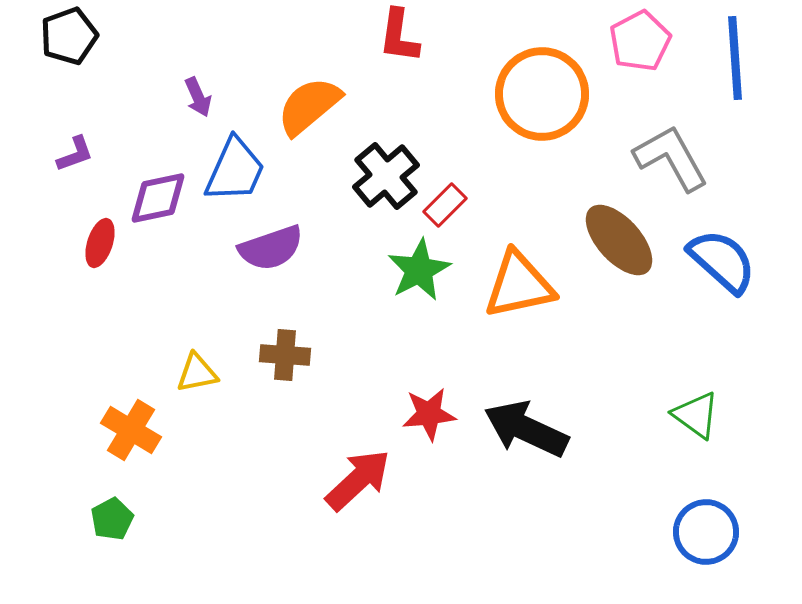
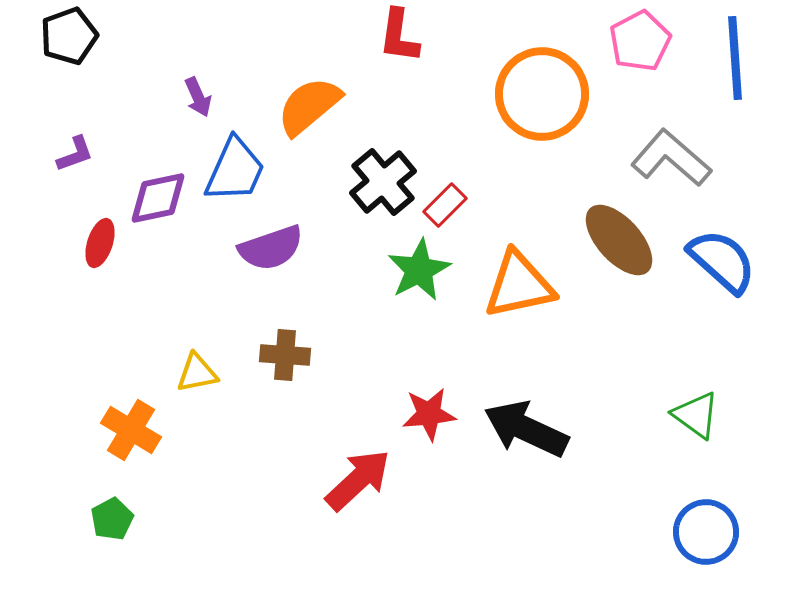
gray L-shape: rotated 20 degrees counterclockwise
black cross: moved 3 px left, 6 px down
